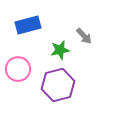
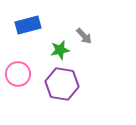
pink circle: moved 5 px down
purple hexagon: moved 4 px right, 1 px up; rotated 24 degrees clockwise
